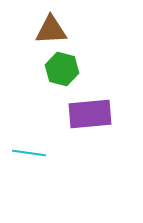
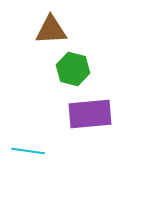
green hexagon: moved 11 px right
cyan line: moved 1 px left, 2 px up
